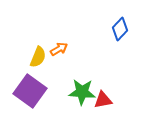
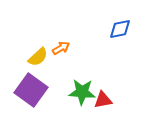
blue diamond: rotated 35 degrees clockwise
orange arrow: moved 2 px right, 1 px up
yellow semicircle: rotated 25 degrees clockwise
purple square: moved 1 px right, 1 px up
